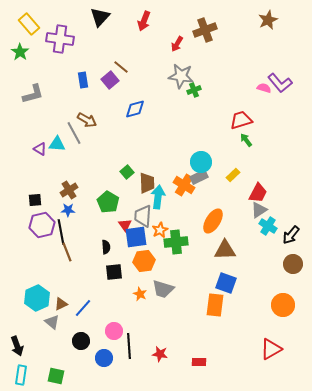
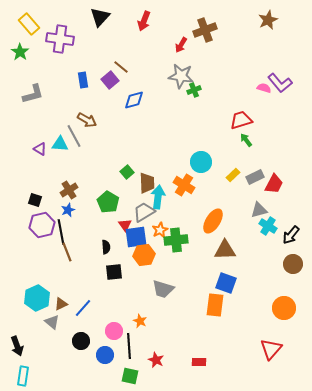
red arrow at (177, 44): moved 4 px right, 1 px down
blue diamond at (135, 109): moved 1 px left, 9 px up
gray line at (74, 133): moved 3 px down
cyan triangle at (57, 144): moved 3 px right
gray rectangle at (199, 177): moved 56 px right
red trapezoid at (258, 193): moved 16 px right, 9 px up
black square at (35, 200): rotated 24 degrees clockwise
blue star at (68, 210): rotated 24 degrees counterclockwise
gray triangle at (259, 210): rotated 18 degrees clockwise
gray trapezoid at (143, 216): moved 1 px right, 4 px up; rotated 55 degrees clockwise
green cross at (176, 242): moved 2 px up
orange hexagon at (144, 261): moved 6 px up
orange star at (140, 294): moved 27 px down
orange circle at (283, 305): moved 1 px right, 3 px down
red triangle at (271, 349): rotated 20 degrees counterclockwise
red star at (160, 354): moved 4 px left, 6 px down; rotated 14 degrees clockwise
blue circle at (104, 358): moved 1 px right, 3 px up
cyan rectangle at (21, 375): moved 2 px right, 1 px down
green square at (56, 376): moved 74 px right
